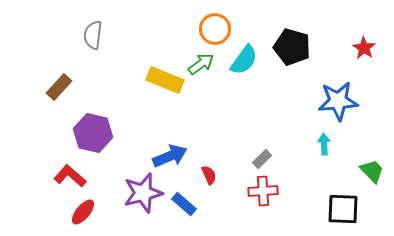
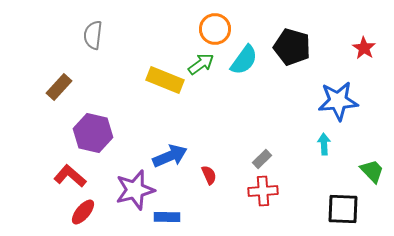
purple star: moved 8 px left, 3 px up
blue rectangle: moved 17 px left, 13 px down; rotated 40 degrees counterclockwise
